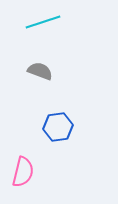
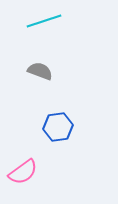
cyan line: moved 1 px right, 1 px up
pink semicircle: rotated 40 degrees clockwise
